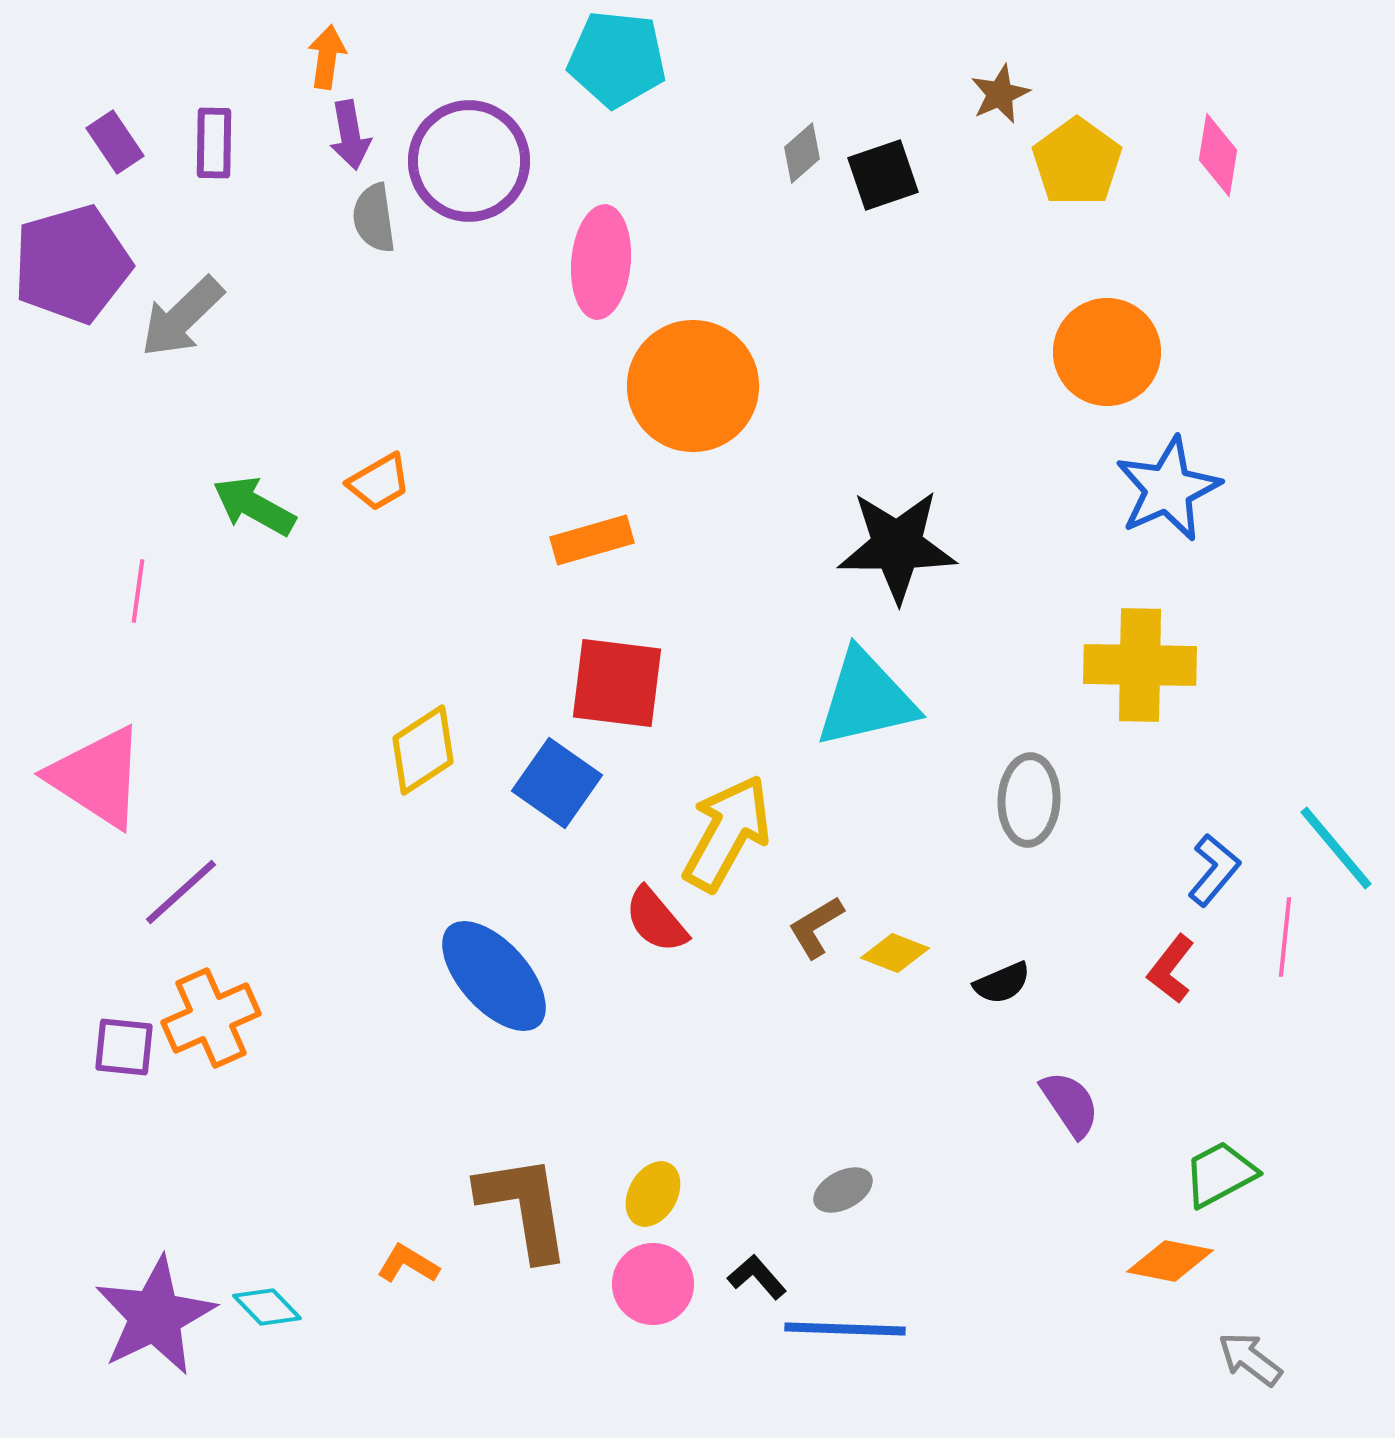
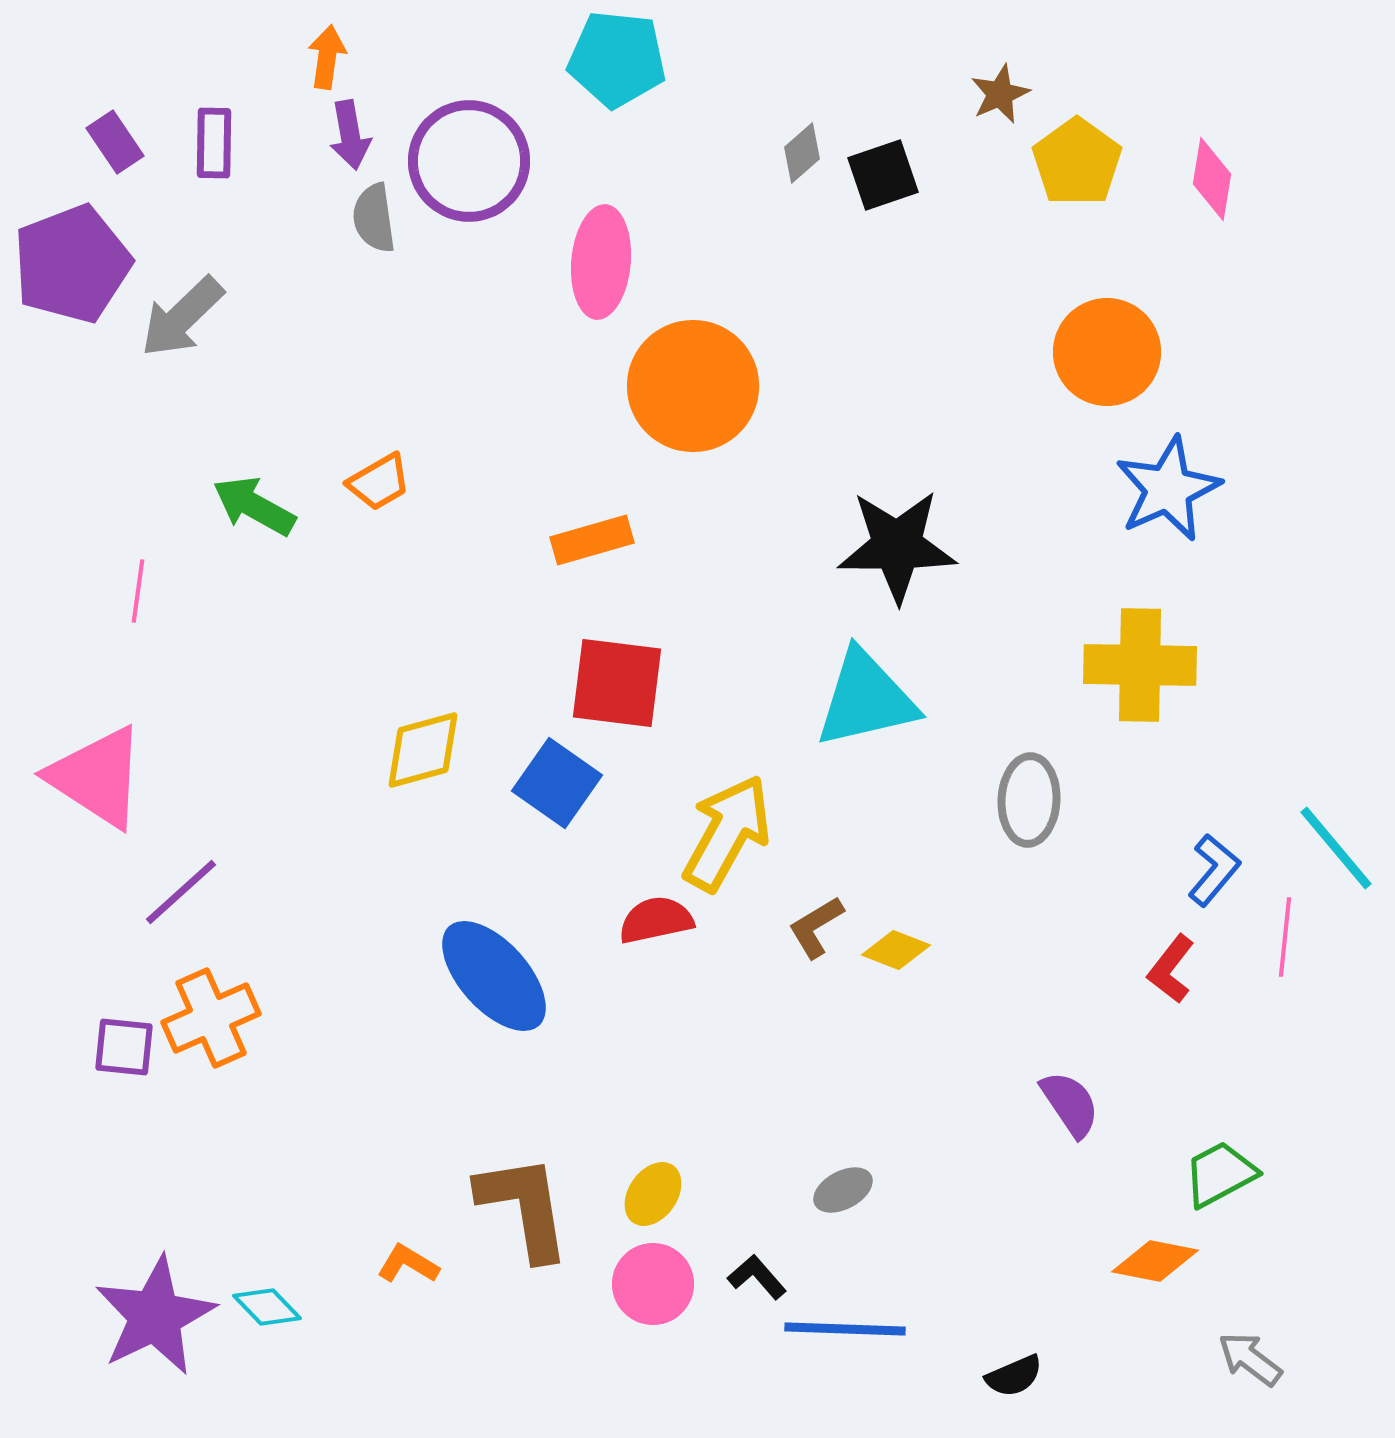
pink diamond at (1218, 155): moved 6 px left, 24 px down
purple pentagon at (72, 264): rotated 5 degrees counterclockwise
yellow diamond at (423, 750): rotated 18 degrees clockwise
red semicircle at (656, 920): rotated 118 degrees clockwise
yellow diamond at (895, 953): moved 1 px right, 3 px up
black semicircle at (1002, 983): moved 12 px right, 393 px down
yellow ellipse at (653, 1194): rotated 6 degrees clockwise
orange diamond at (1170, 1261): moved 15 px left
